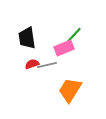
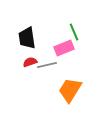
green line: moved 3 px up; rotated 66 degrees counterclockwise
red semicircle: moved 2 px left, 2 px up
